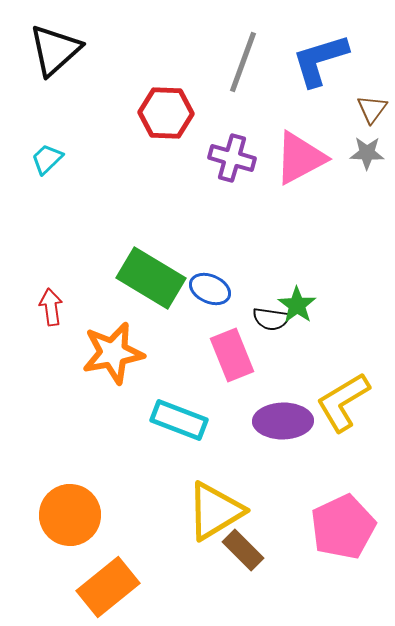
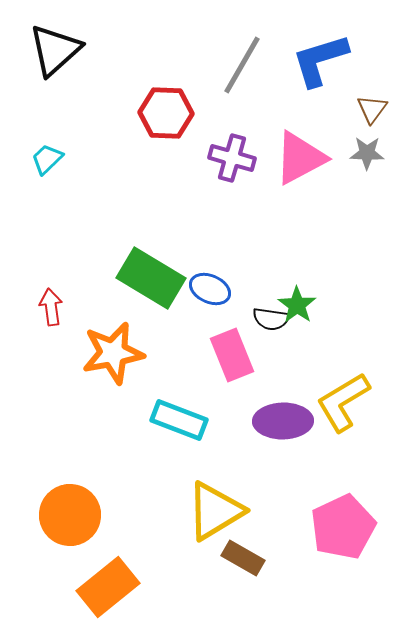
gray line: moved 1 px left, 3 px down; rotated 10 degrees clockwise
brown rectangle: moved 8 px down; rotated 15 degrees counterclockwise
